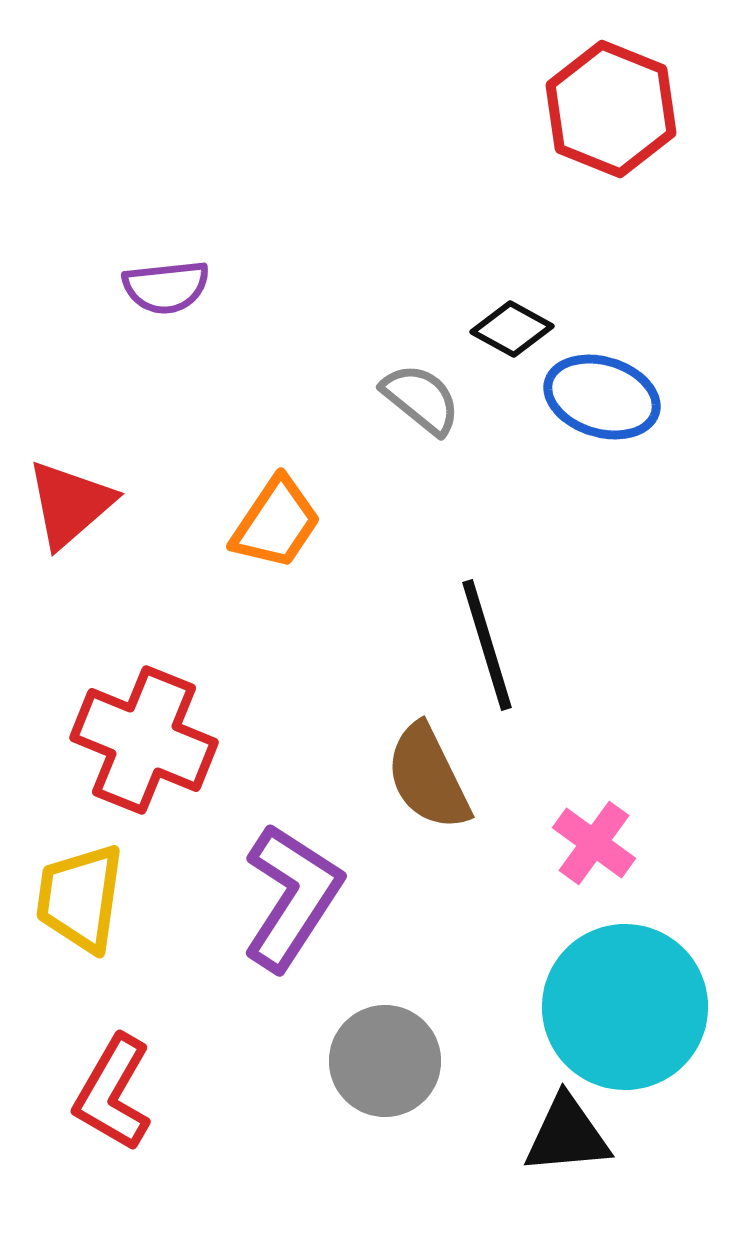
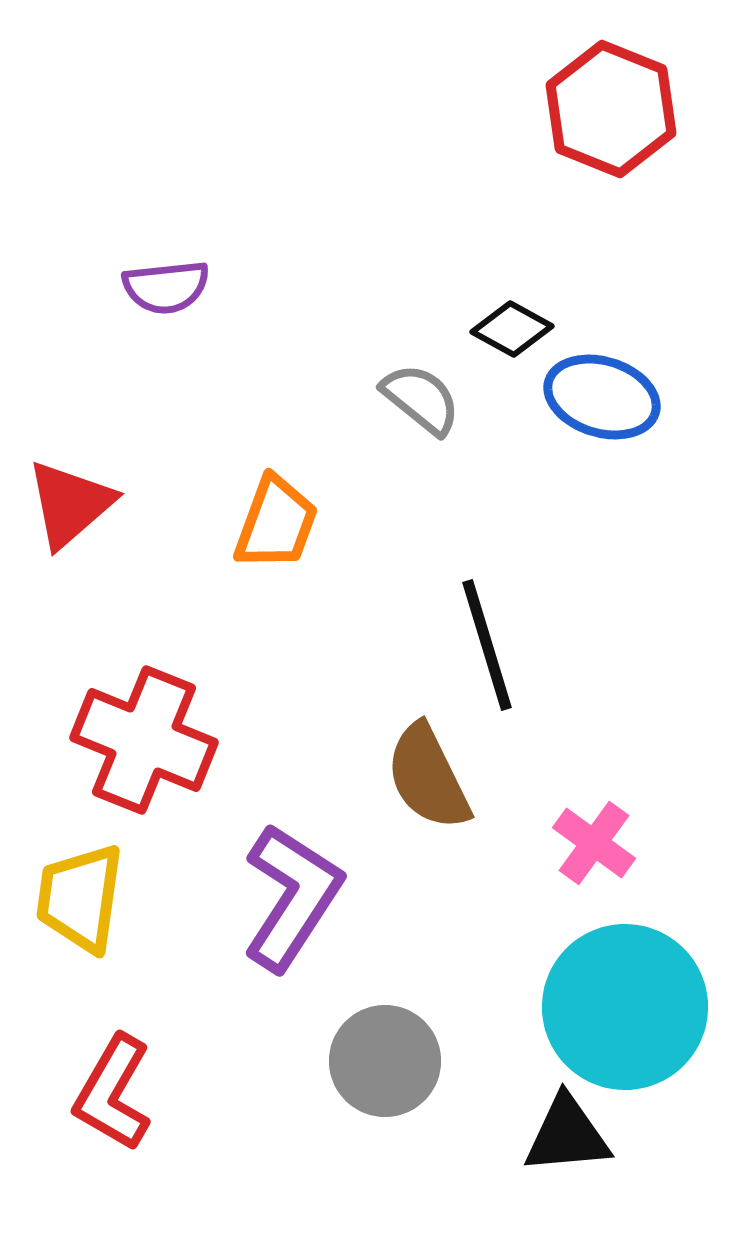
orange trapezoid: rotated 14 degrees counterclockwise
